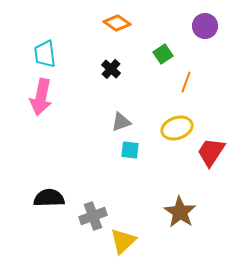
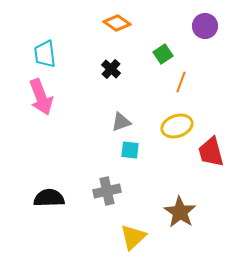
orange line: moved 5 px left
pink arrow: rotated 33 degrees counterclockwise
yellow ellipse: moved 2 px up
red trapezoid: rotated 48 degrees counterclockwise
gray cross: moved 14 px right, 25 px up; rotated 8 degrees clockwise
yellow triangle: moved 10 px right, 4 px up
